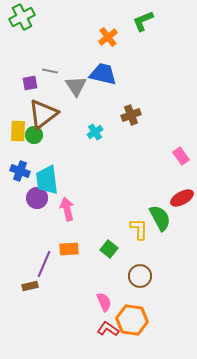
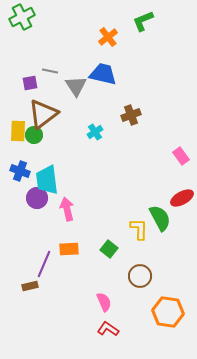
orange hexagon: moved 36 px right, 8 px up
